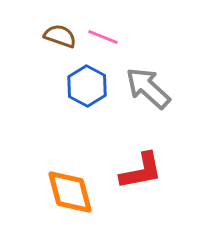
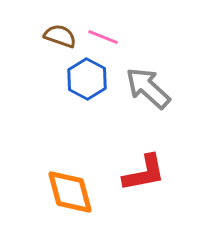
blue hexagon: moved 7 px up
red L-shape: moved 3 px right, 2 px down
